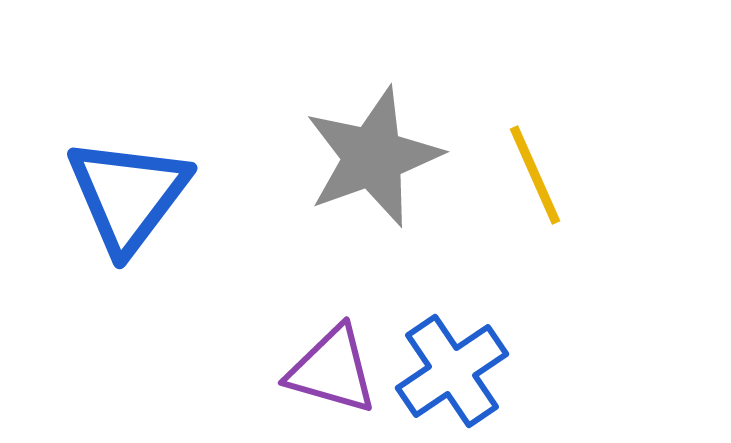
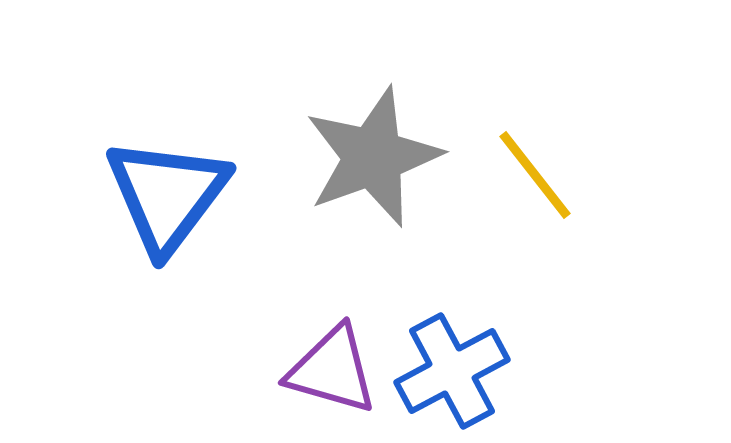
yellow line: rotated 14 degrees counterclockwise
blue triangle: moved 39 px right
blue cross: rotated 6 degrees clockwise
